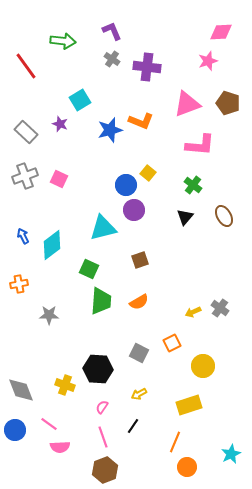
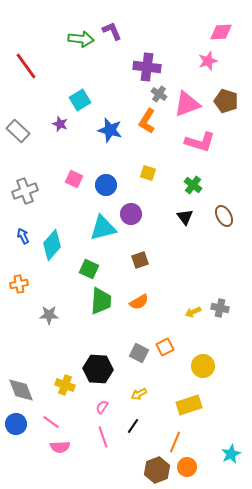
green arrow at (63, 41): moved 18 px right, 2 px up
gray cross at (112, 59): moved 47 px right, 35 px down
brown pentagon at (228, 103): moved 2 px left, 2 px up
orange L-shape at (141, 121): moved 6 px right; rotated 100 degrees clockwise
blue star at (110, 130): rotated 30 degrees clockwise
gray rectangle at (26, 132): moved 8 px left, 1 px up
pink L-shape at (200, 145): moved 3 px up; rotated 12 degrees clockwise
yellow square at (148, 173): rotated 21 degrees counterclockwise
gray cross at (25, 176): moved 15 px down
pink square at (59, 179): moved 15 px right
blue circle at (126, 185): moved 20 px left
purple circle at (134, 210): moved 3 px left, 4 px down
black triangle at (185, 217): rotated 18 degrees counterclockwise
cyan diamond at (52, 245): rotated 12 degrees counterclockwise
gray cross at (220, 308): rotated 24 degrees counterclockwise
orange square at (172, 343): moved 7 px left, 4 px down
pink line at (49, 424): moved 2 px right, 2 px up
blue circle at (15, 430): moved 1 px right, 6 px up
brown hexagon at (105, 470): moved 52 px right
